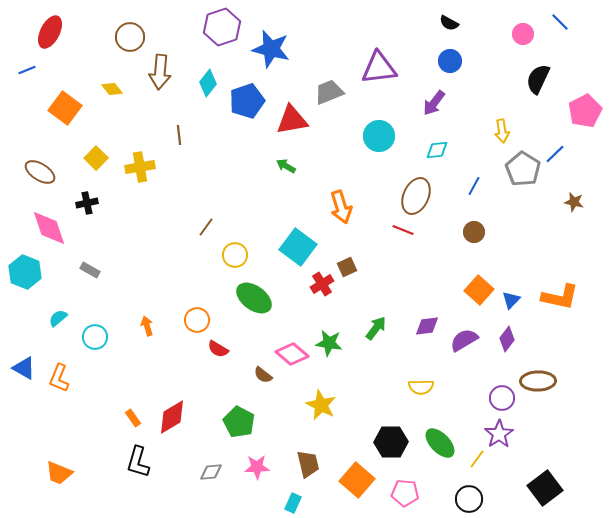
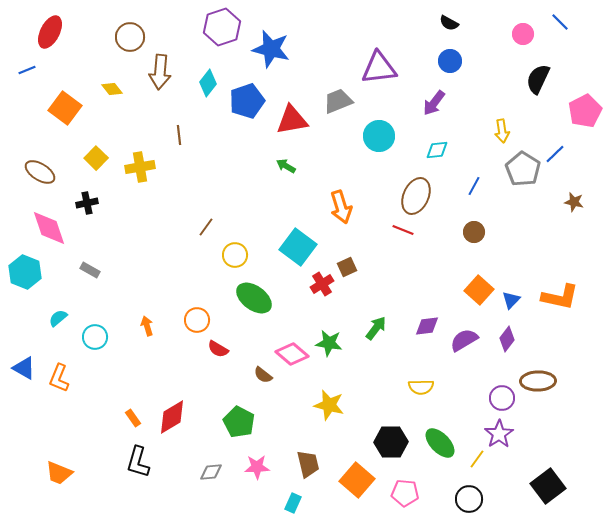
gray trapezoid at (329, 92): moved 9 px right, 9 px down
yellow star at (321, 405): moved 8 px right; rotated 12 degrees counterclockwise
black square at (545, 488): moved 3 px right, 2 px up
